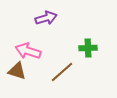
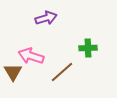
pink arrow: moved 3 px right, 5 px down
brown triangle: moved 4 px left, 1 px down; rotated 42 degrees clockwise
